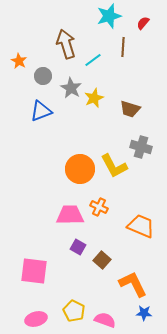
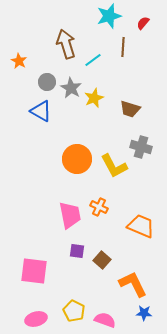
gray circle: moved 4 px right, 6 px down
blue triangle: rotated 50 degrees clockwise
orange circle: moved 3 px left, 10 px up
pink trapezoid: rotated 80 degrees clockwise
purple square: moved 1 px left, 4 px down; rotated 21 degrees counterclockwise
